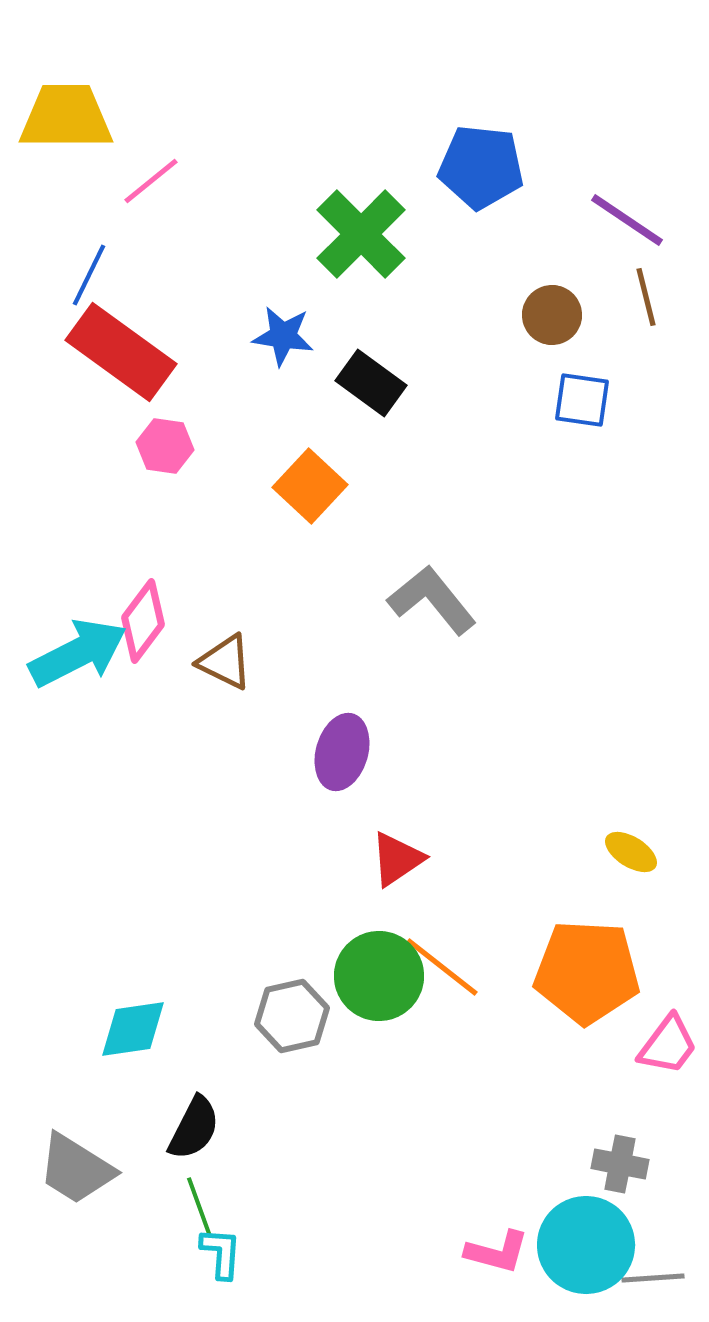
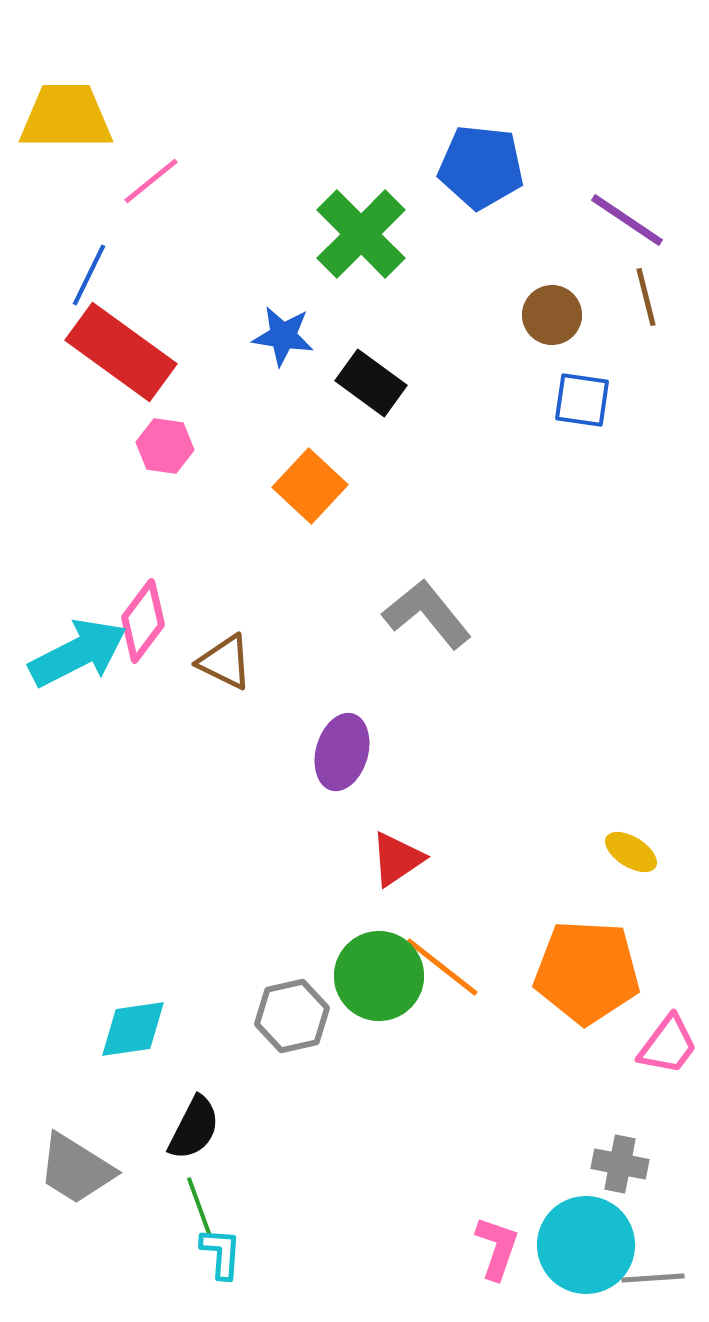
gray L-shape: moved 5 px left, 14 px down
pink L-shape: moved 4 px up; rotated 86 degrees counterclockwise
